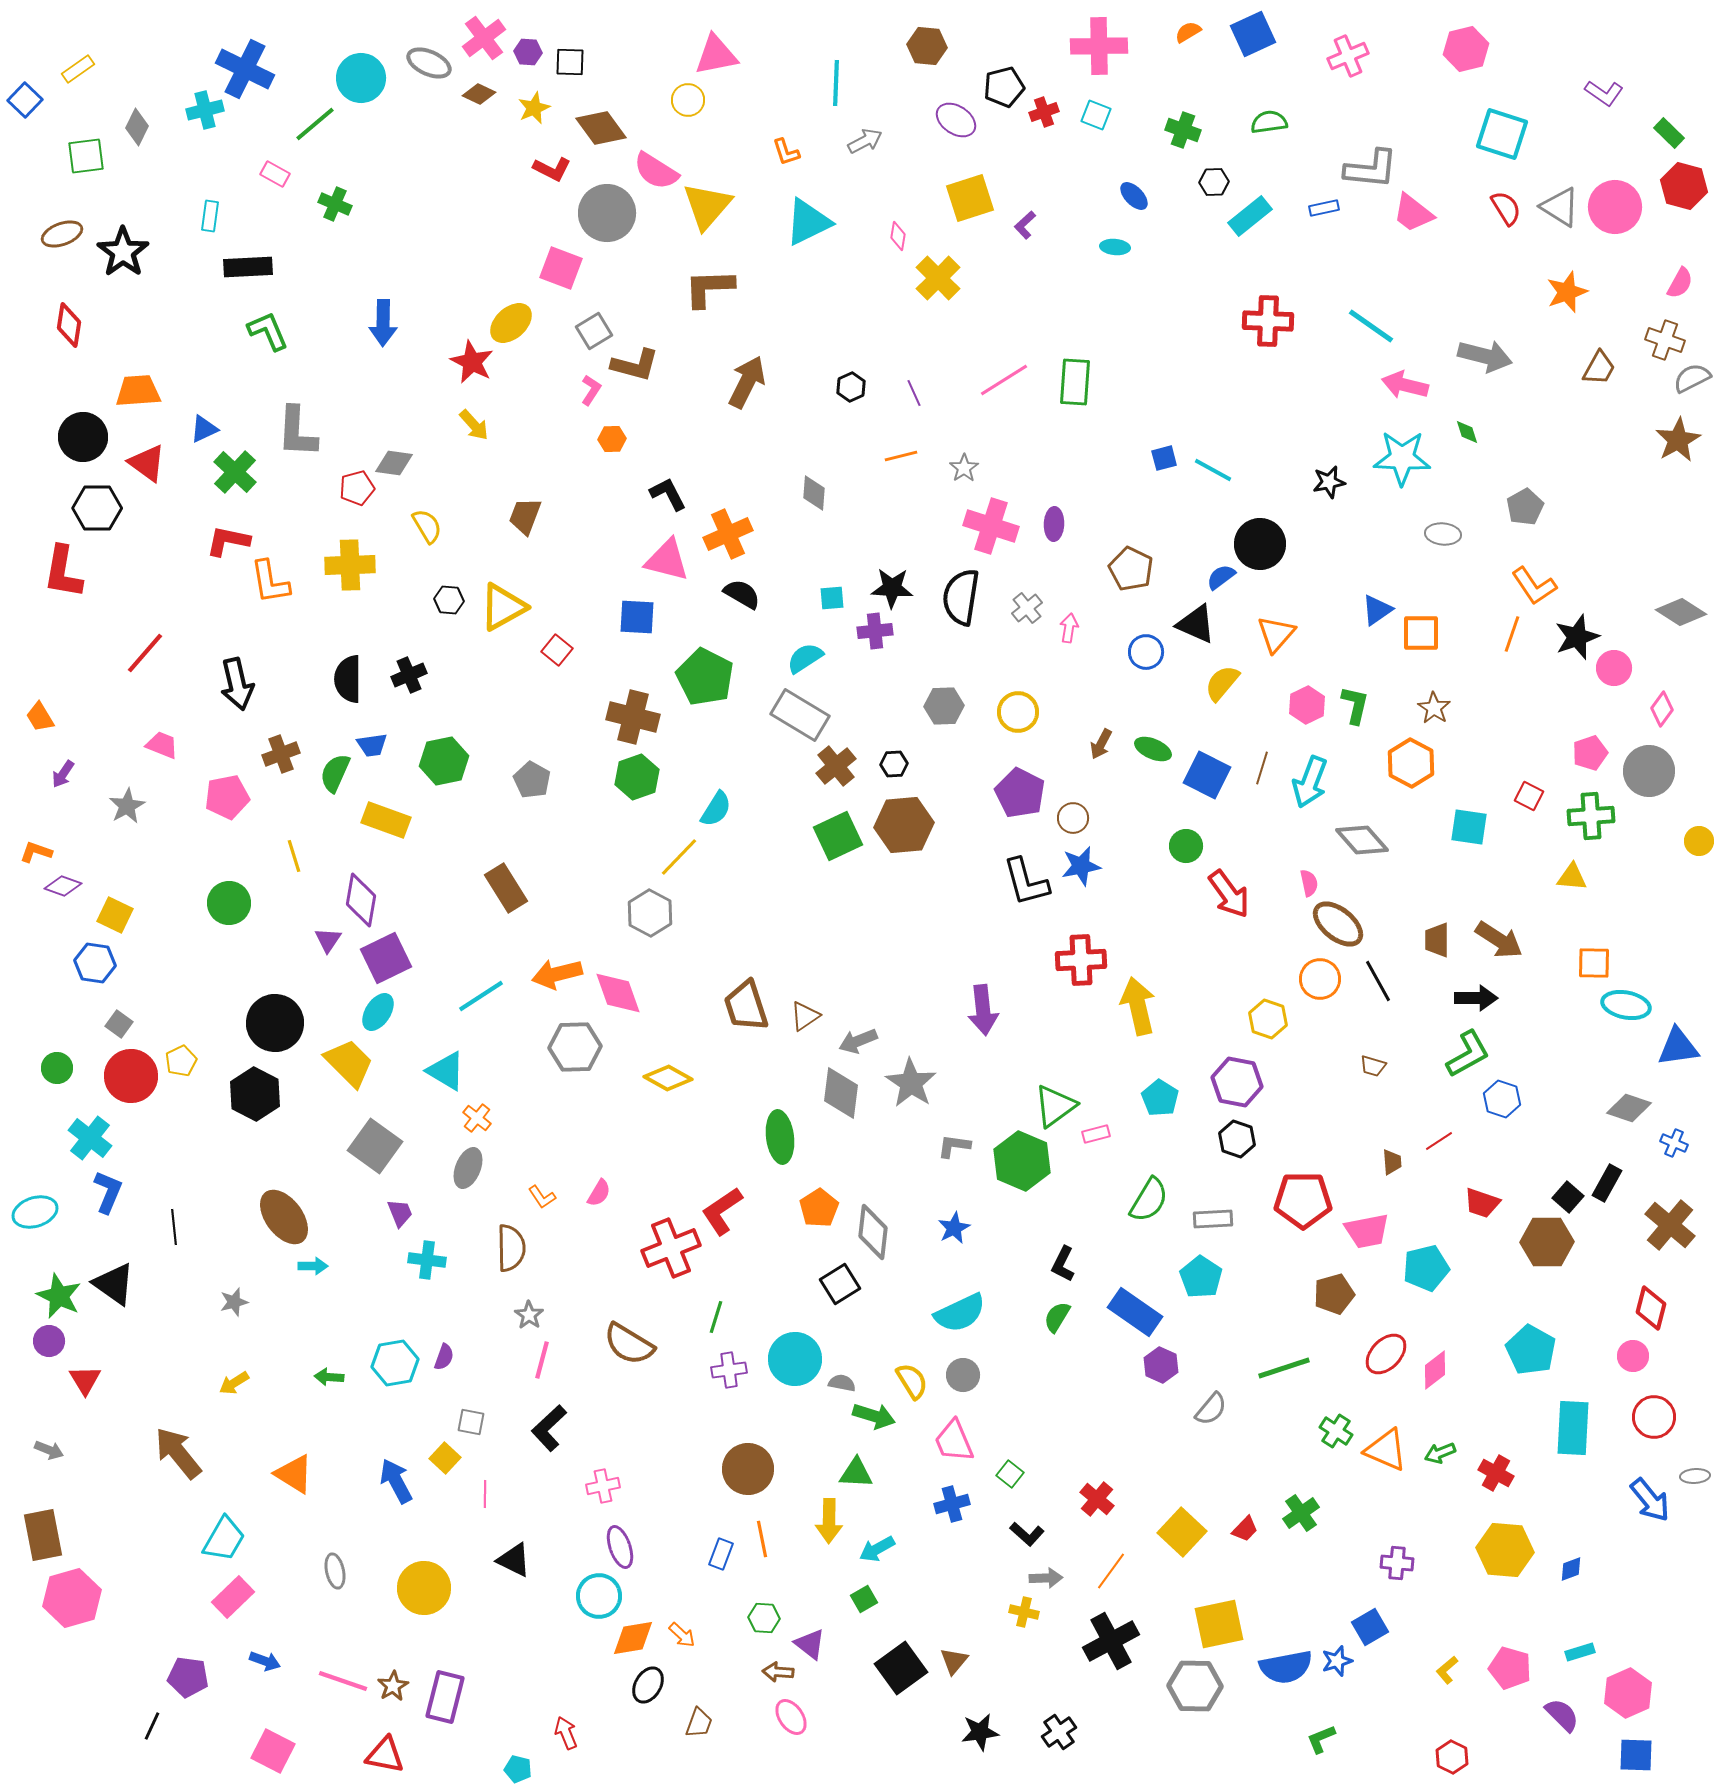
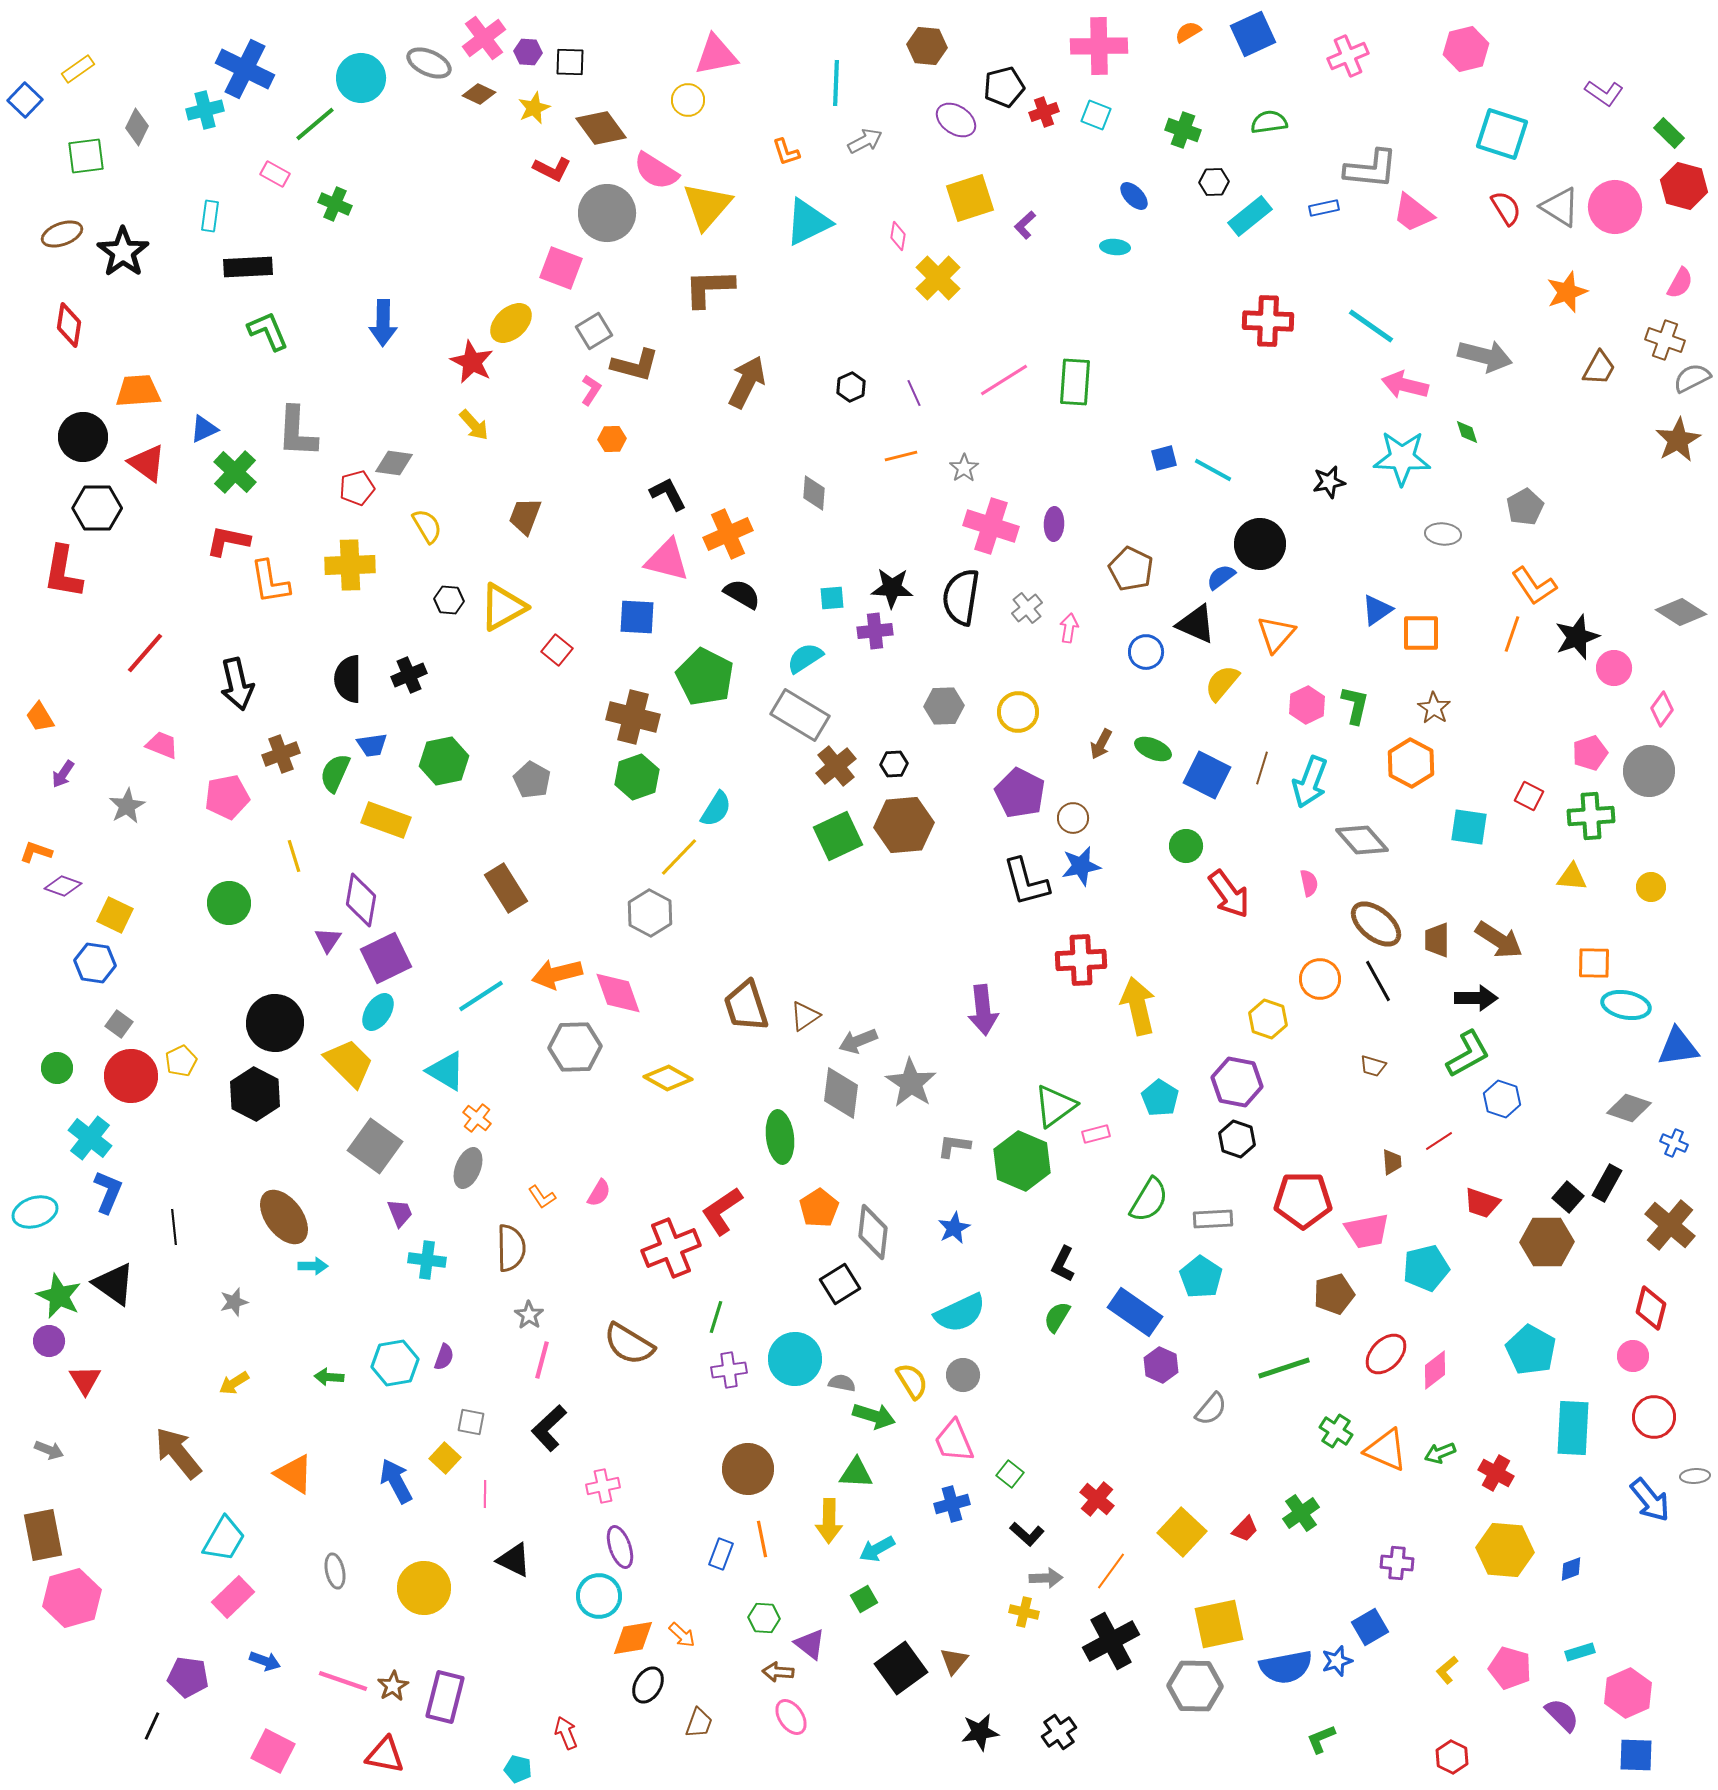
yellow circle at (1699, 841): moved 48 px left, 46 px down
brown ellipse at (1338, 924): moved 38 px right
